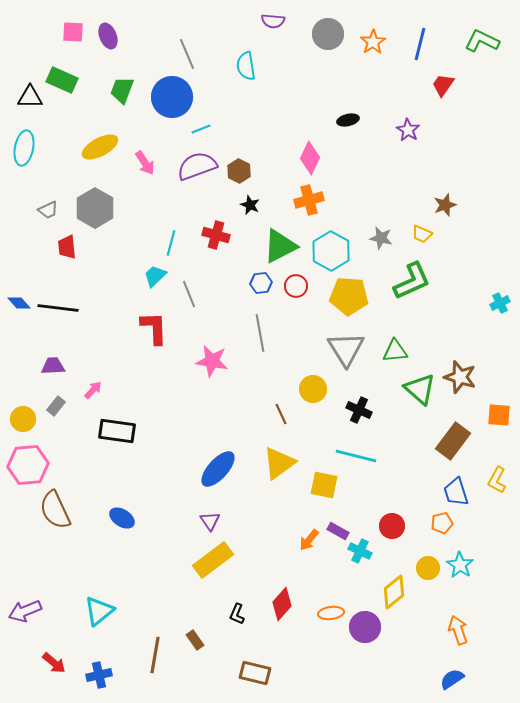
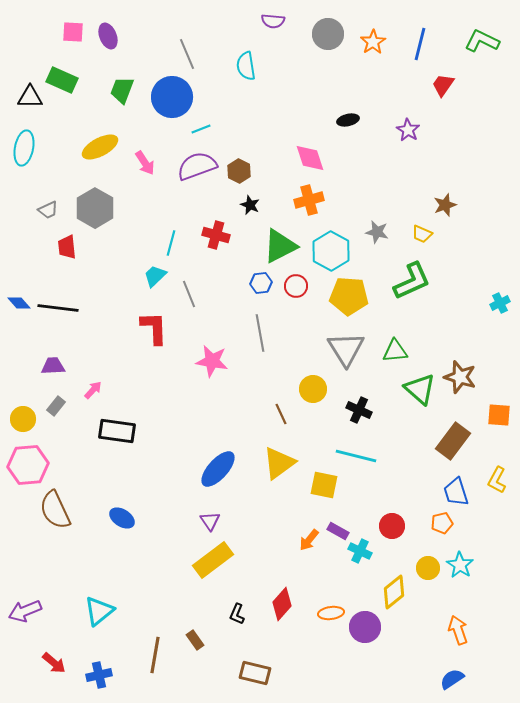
pink diamond at (310, 158): rotated 44 degrees counterclockwise
gray star at (381, 238): moved 4 px left, 6 px up
